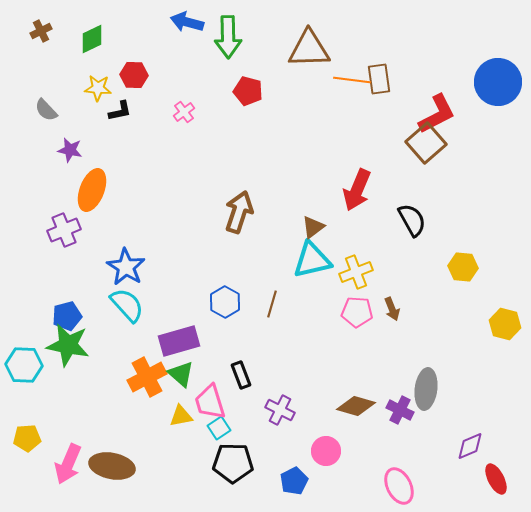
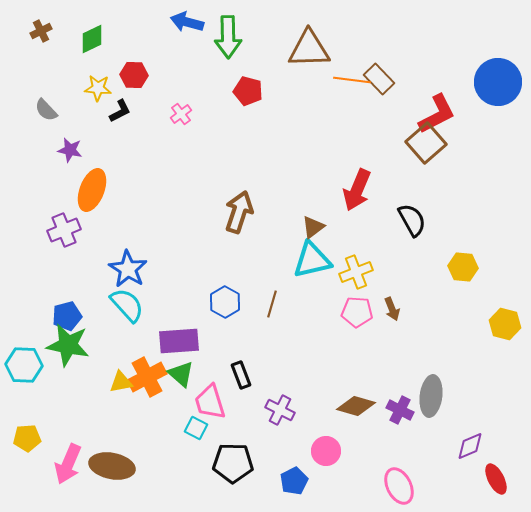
brown rectangle at (379, 79): rotated 36 degrees counterclockwise
black L-shape at (120, 111): rotated 15 degrees counterclockwise
pink cross at (184, 112): moved 3 px left, 2 px down
blue star at (126, 267): moved 2 px right, 2 px down
purple rectangle at (179, 341): rotated 12 degrees clockwise
gray ellipse at (426, 389): moved 5 px right, 7 px down
yellow triangle at (181, 416): moved 60 px left, 34 px up
cyan square at (219, 428): moved 23 px left; rotated 30 degrees counterclockwise
